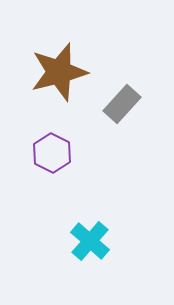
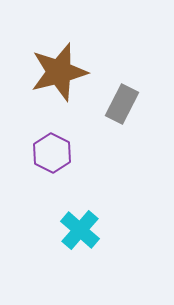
gray rectangle: rotated 15 degrees counterclockwise
cyan cross: moved 10 px left, 11 px up
